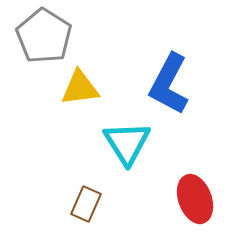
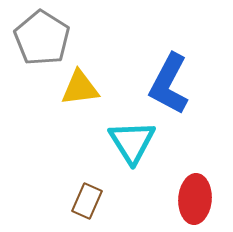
gray pentagon: moved 2 px left, 2 px down
cyan triangle: moved 5 px right, 1 px up
red ellipse: rotated 24 degrees clockwise
brown rectangle: moved 1 px right, 3 px up
